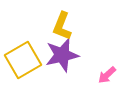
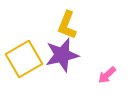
yellow L-shape: moved 5 px right, 1 px up
yellow square: moved 1 px right, 1 px up
